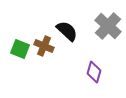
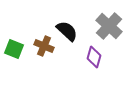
gray cross: moved 1 px right
green square: moved 6 px left
purple diamond: moved 15 px up
